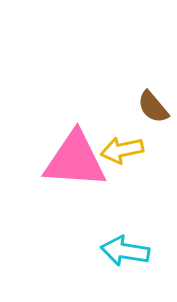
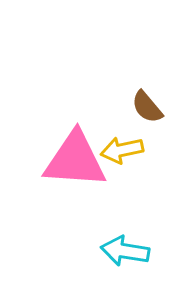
brown semicircle: moved 6 px left
